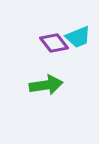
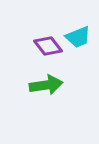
purple diamond: moved 6 px left, 3 px down
